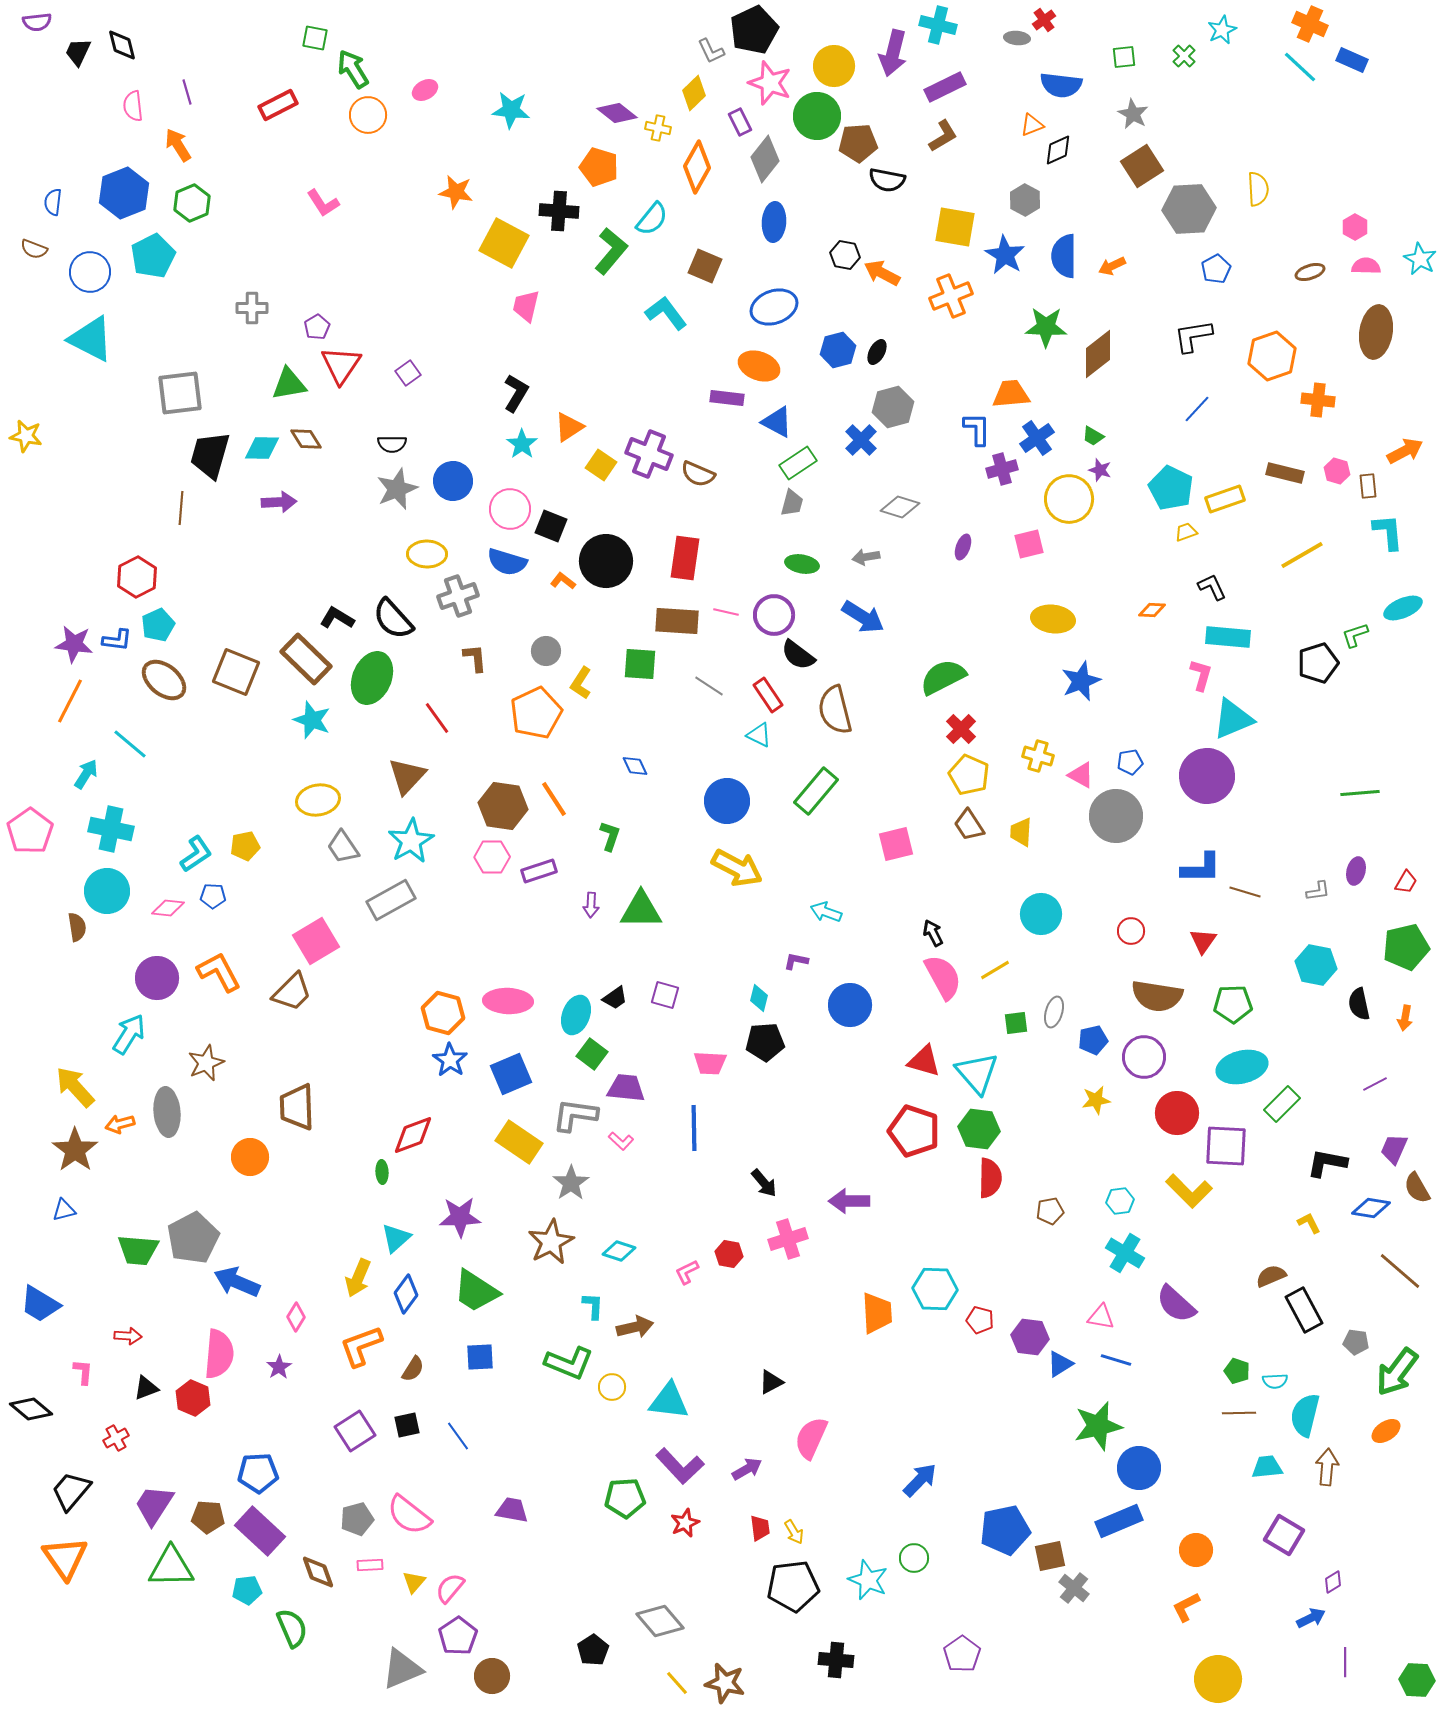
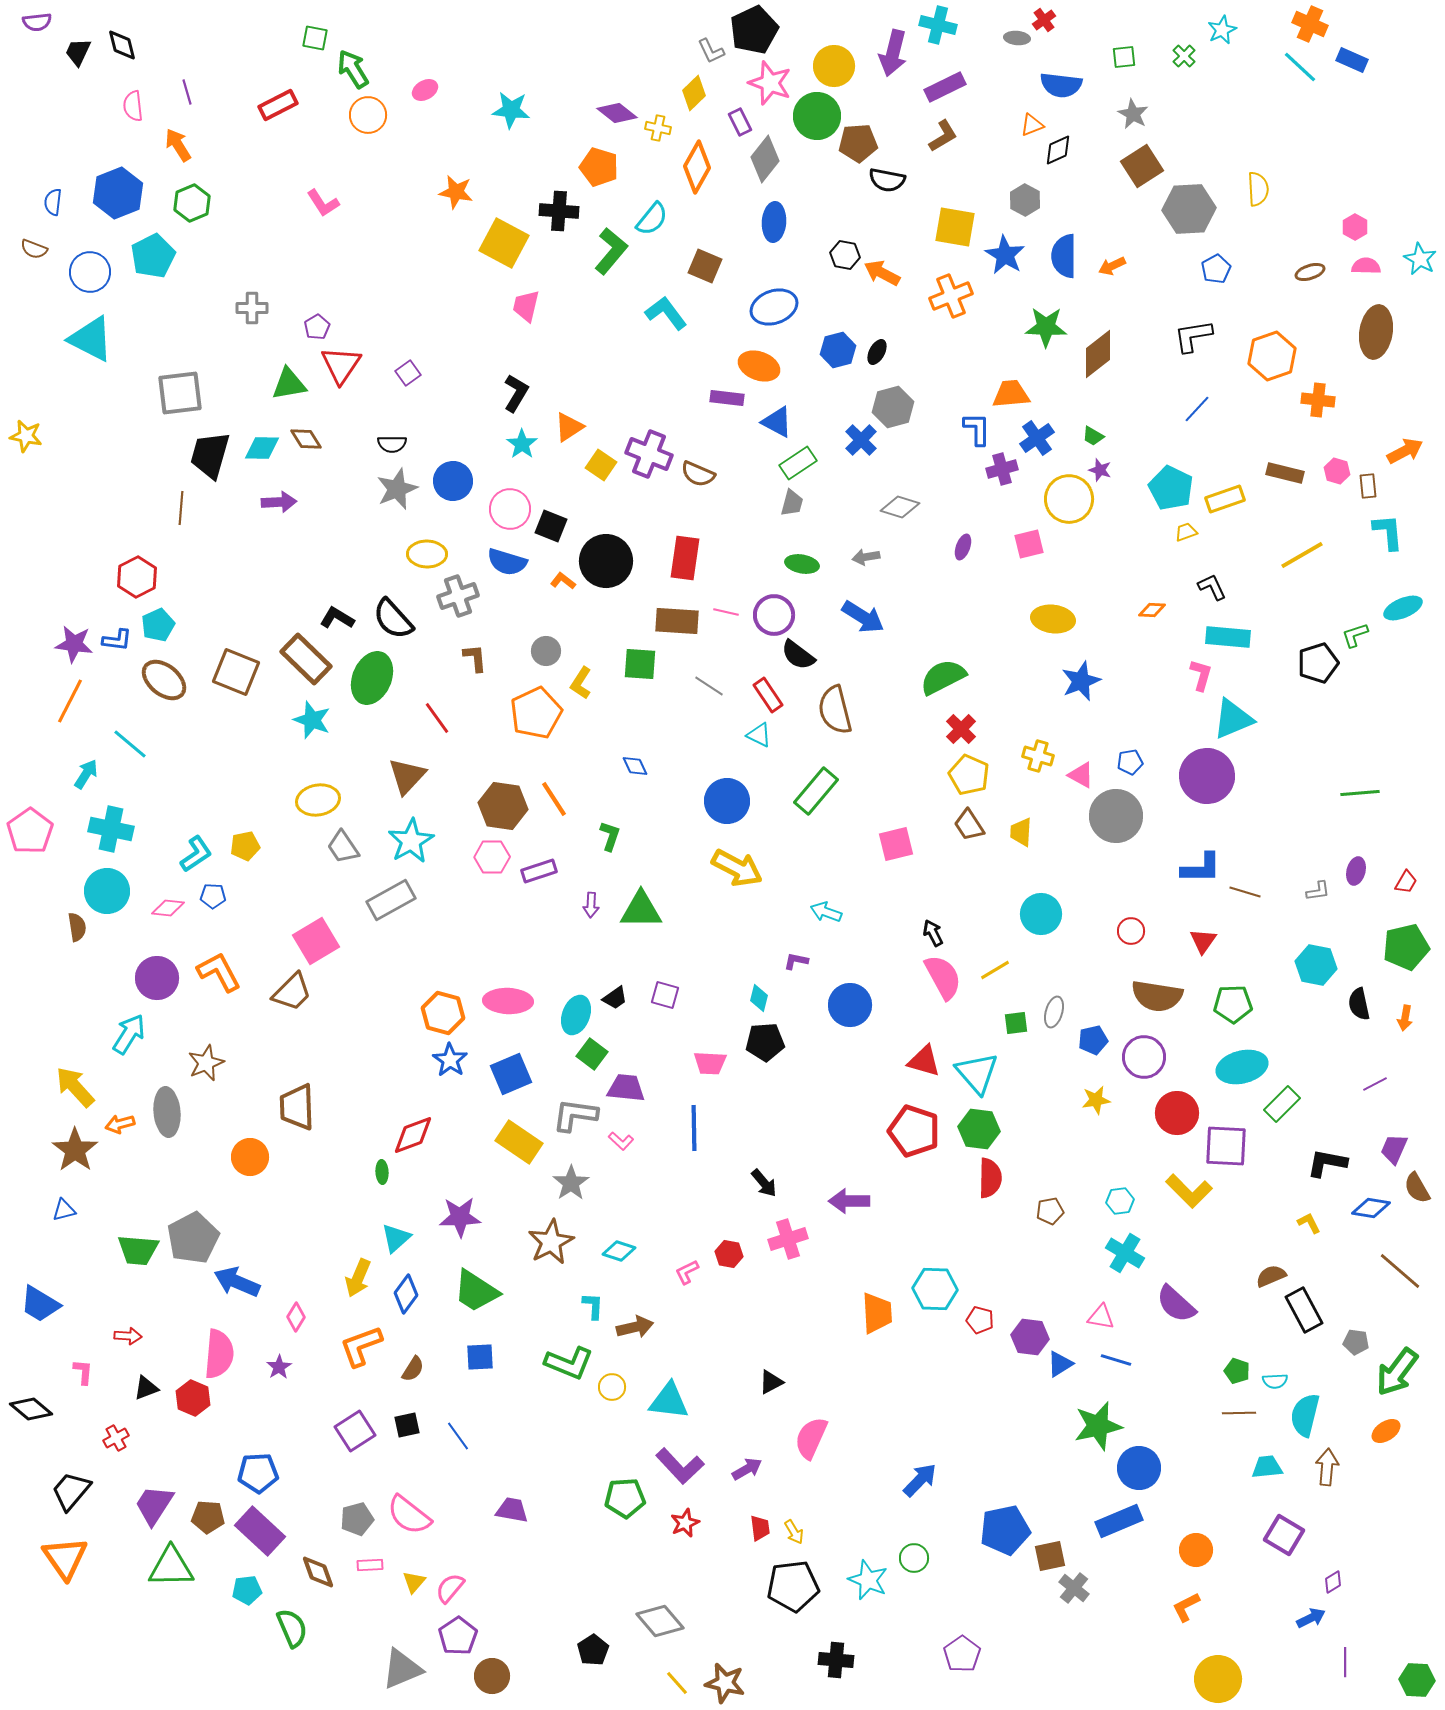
blue hexagon at (124, 193): moved 6 px left
